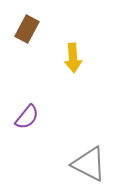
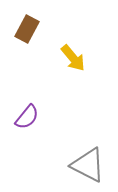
yellow arrow: rotated 36 degrees counterclockwise
gray triangle: moved 1 px left, 1 px down
